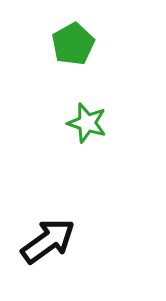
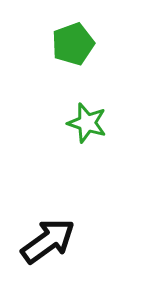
green pentagon: rotated 9 degrees clockwise
